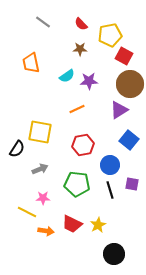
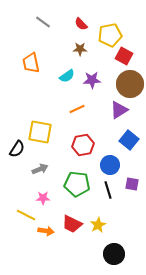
purple star: moved 3 px right, 1 px up
black line: moved 2 px left
yellow line: moved 1 px left, 3 px down
